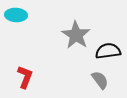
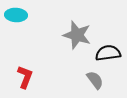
gray star: moved 1 px right; rotated 16 degrees counterclockwise
black semicircle: moved 2 px down
gray semicircle: moved 5 px left
